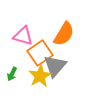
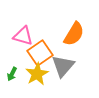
orange semicircle: moved 10 px right
gray triangle: moved 8 px right
yellow star: moved 3 px left, 2 px up
